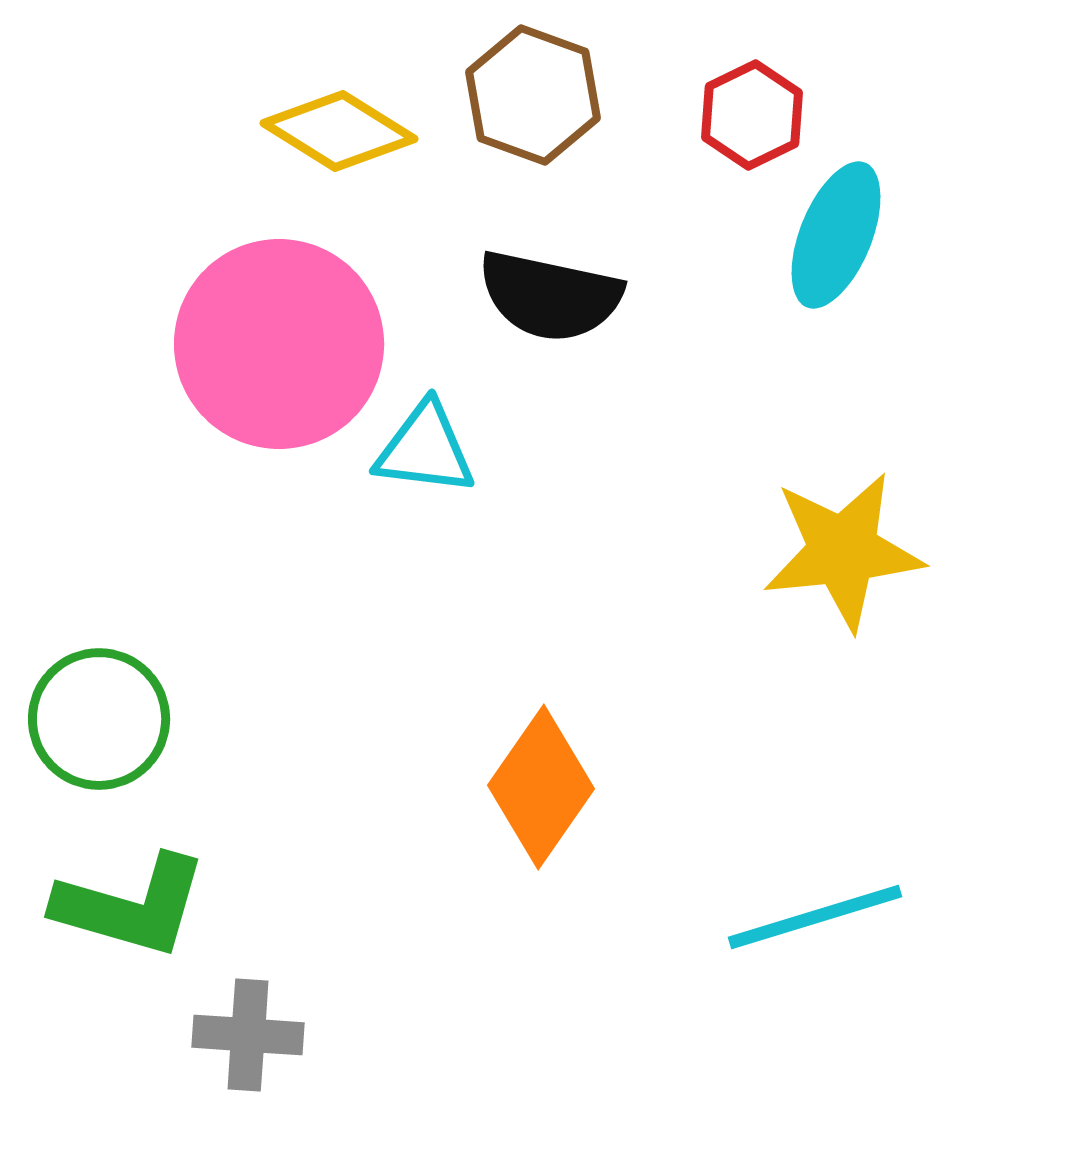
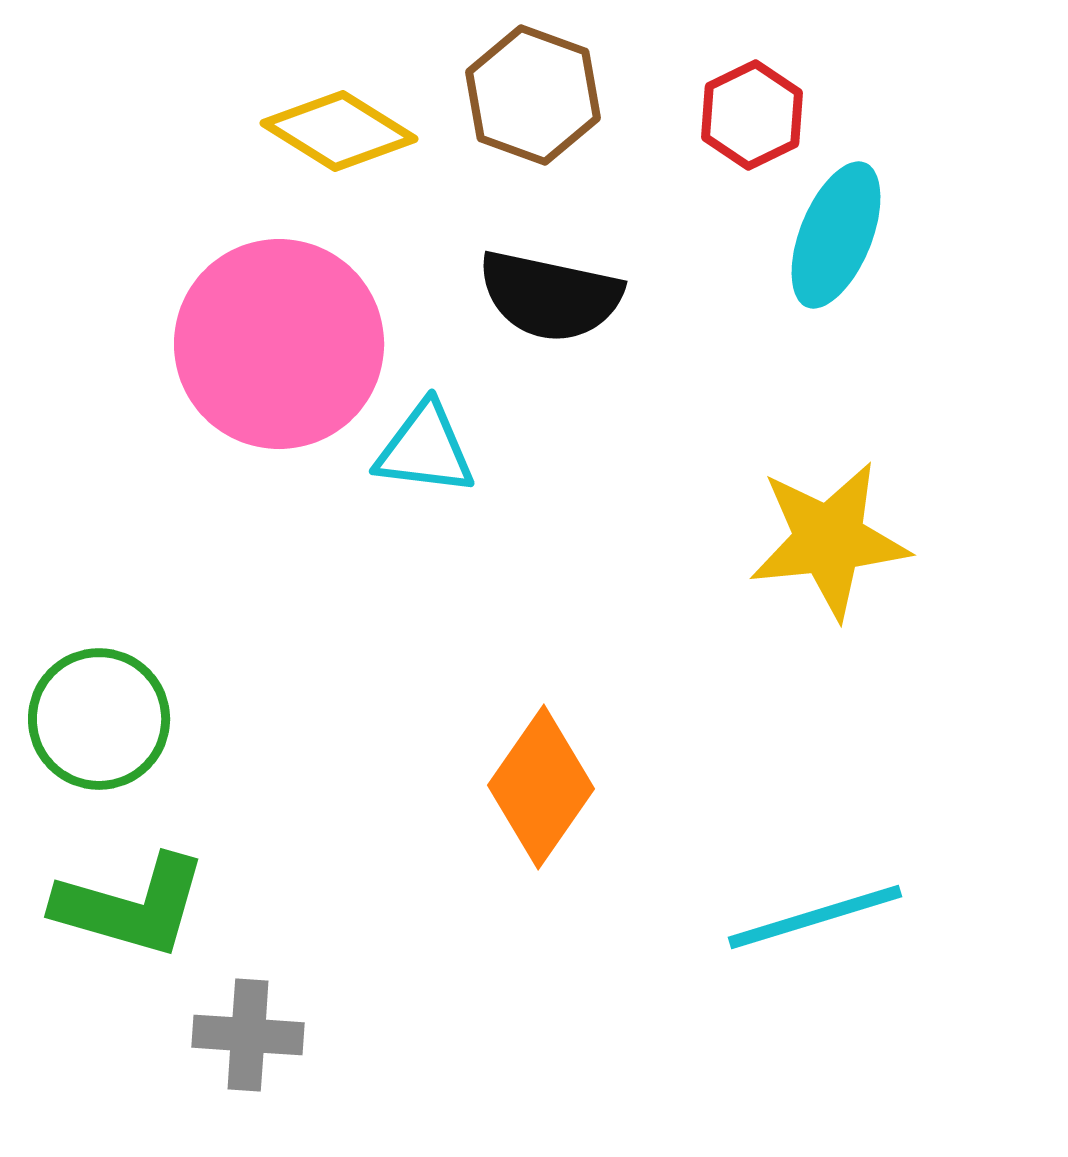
yellow star: moved 14 px left, 11 px up
